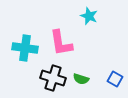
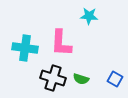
cyan star: rotated 18 degrees counterclockwise
pink L-shape: rotated 12 degrees clockwise
